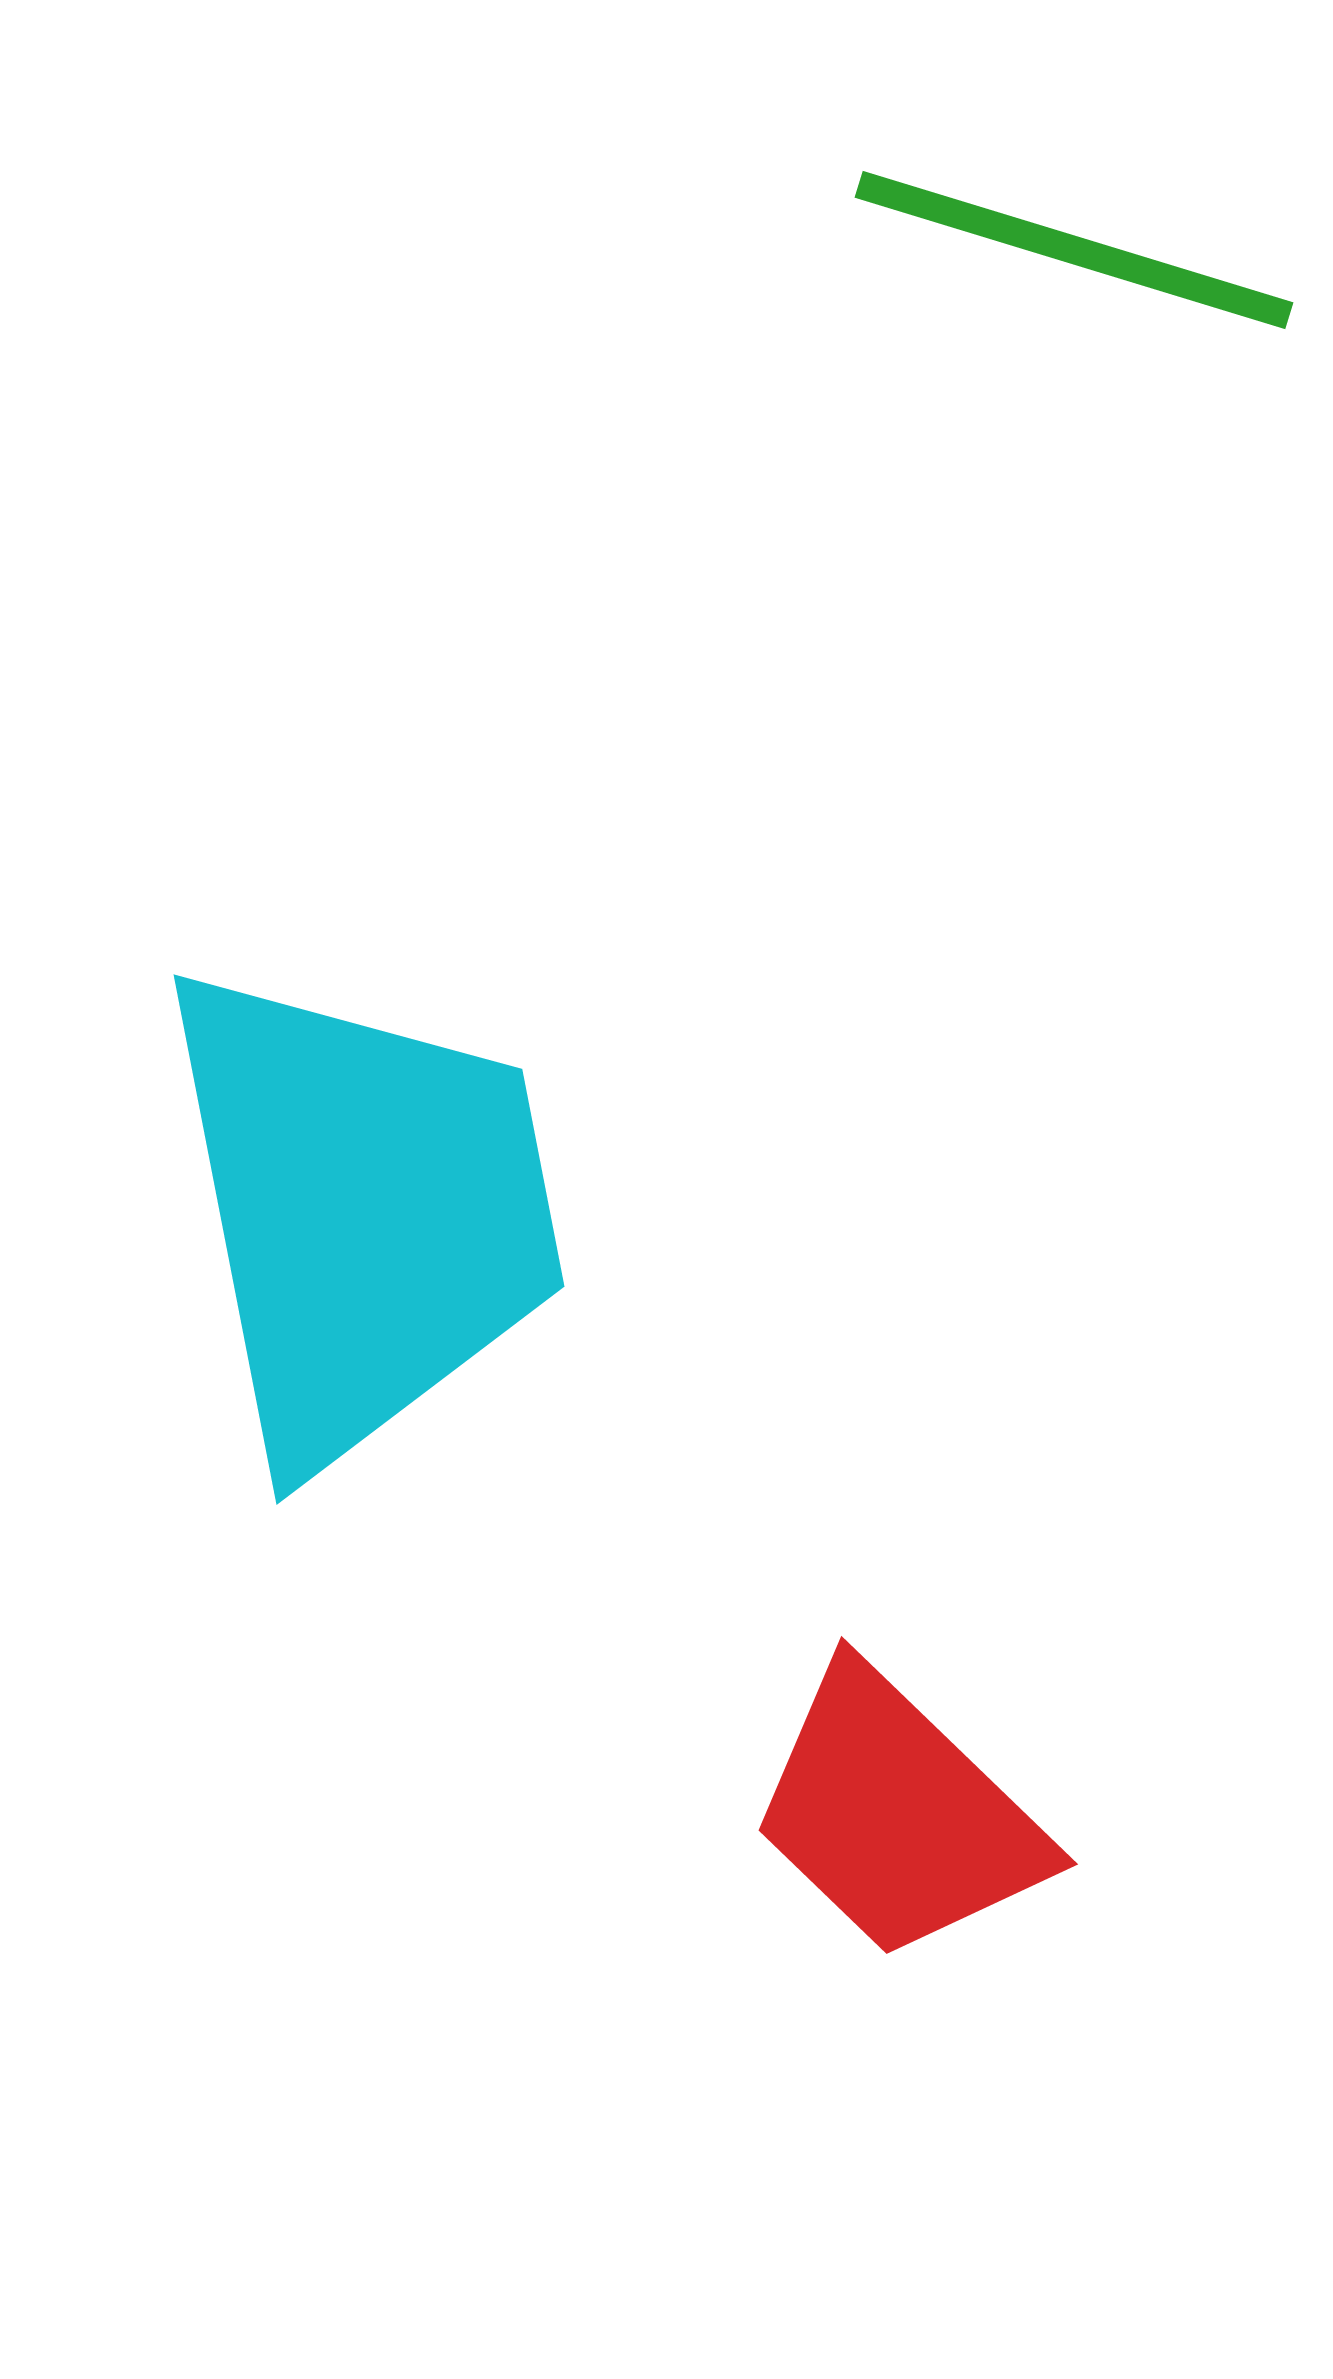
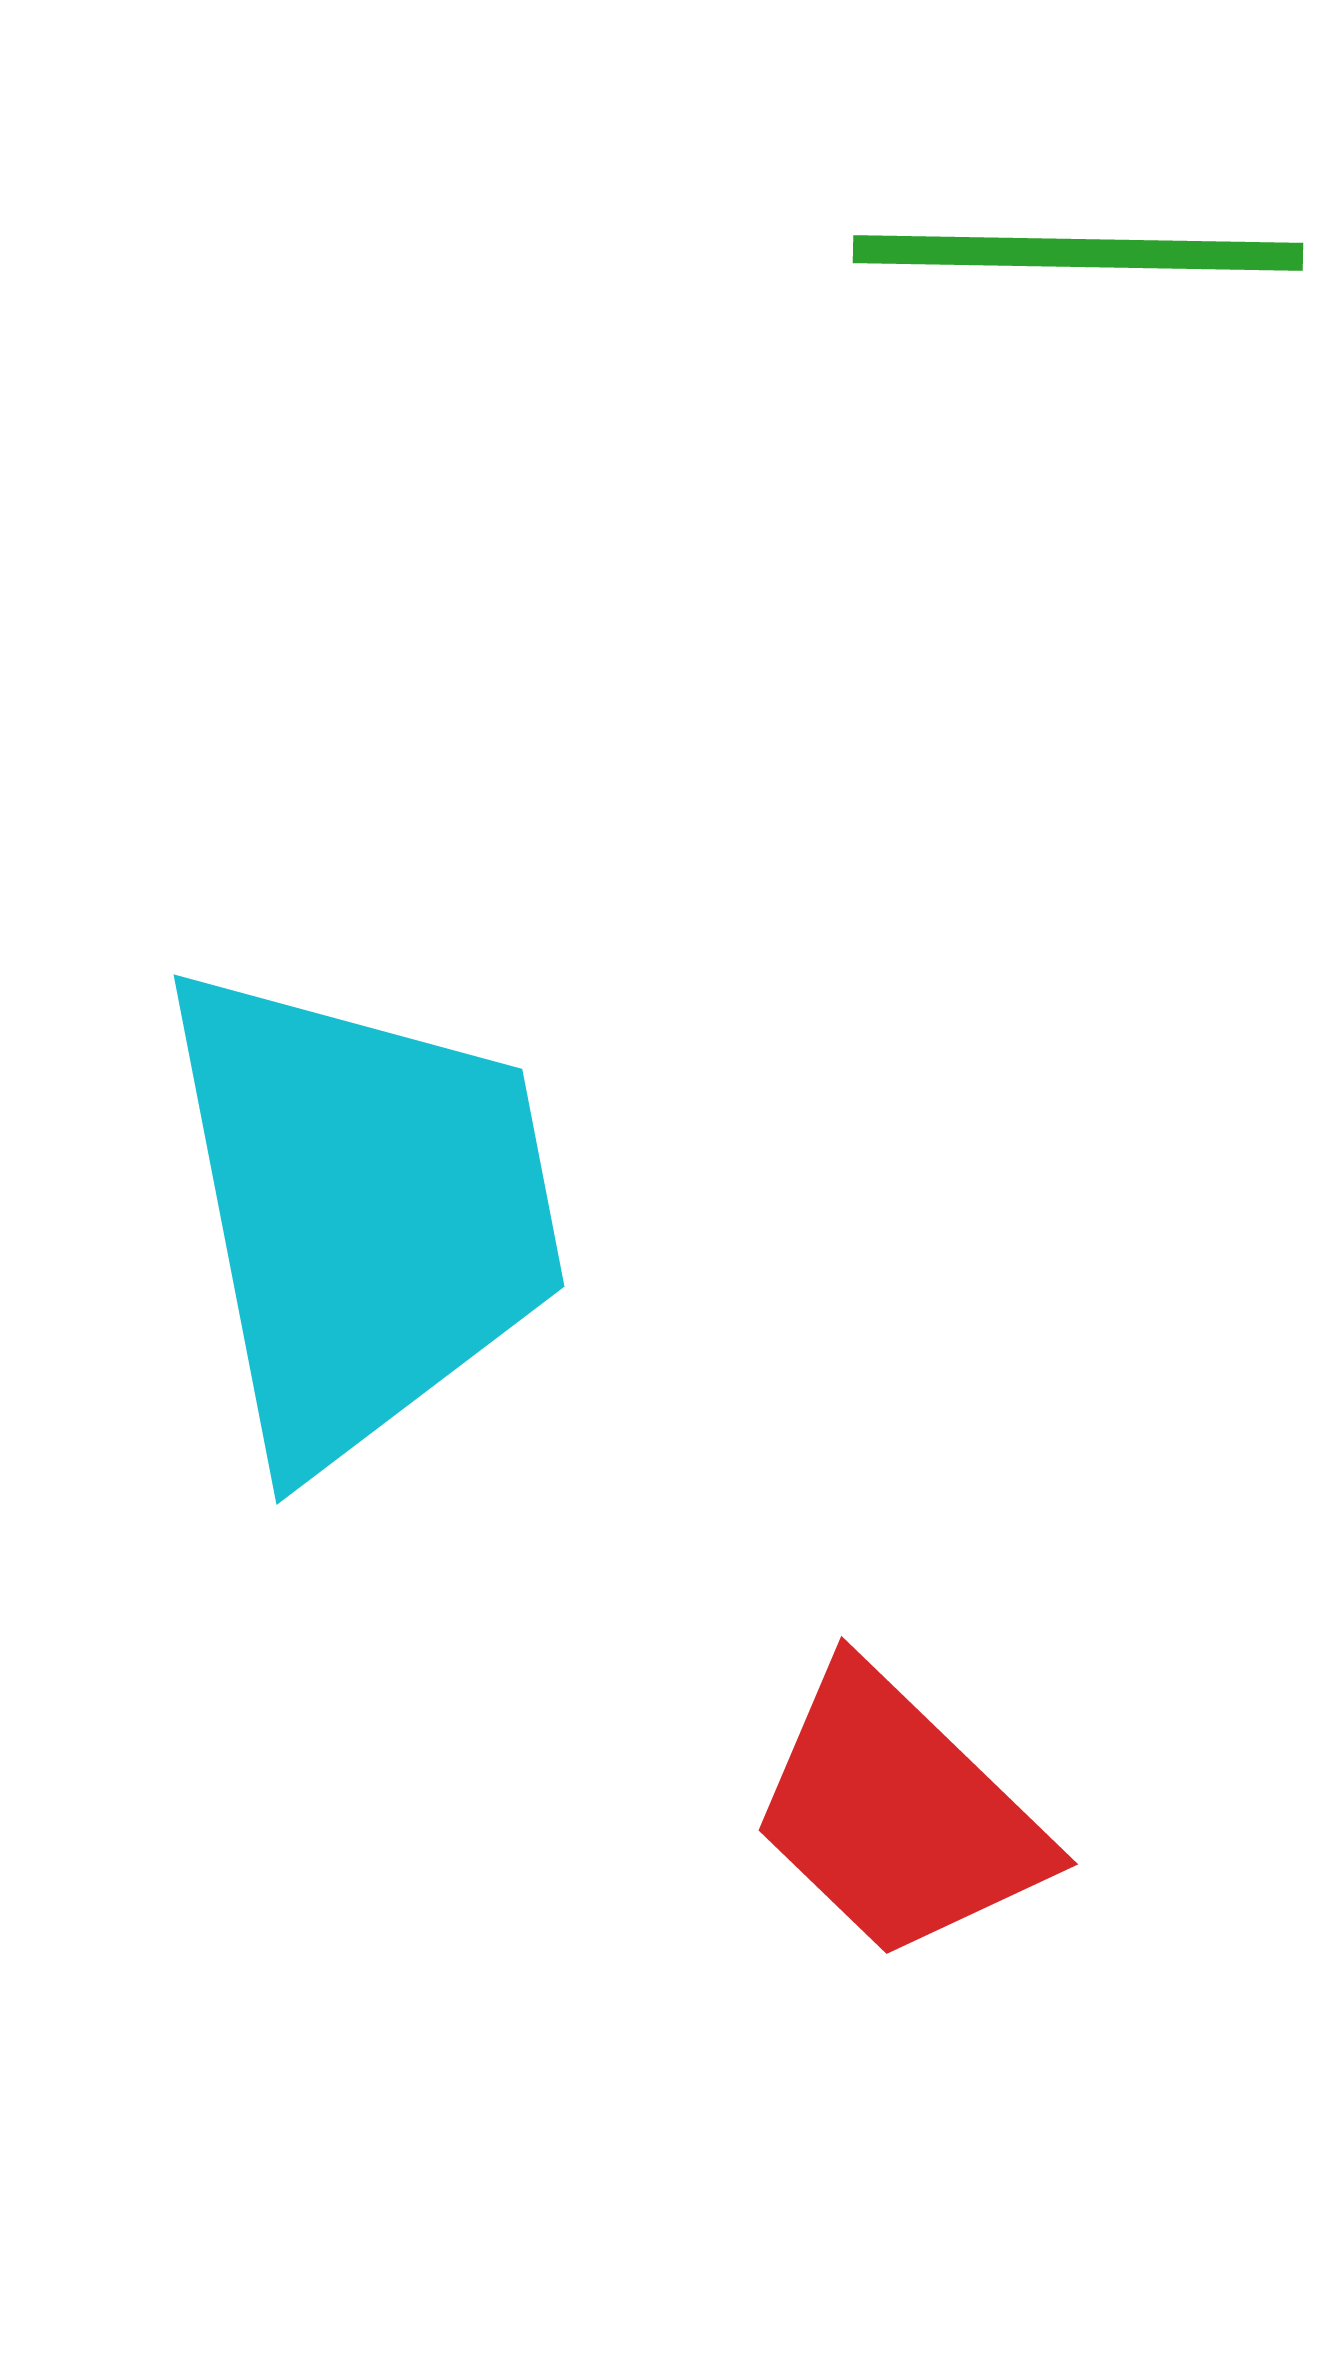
green line: moved 4 px right, 3 px down; rotated 16 degrees counterclockwise
